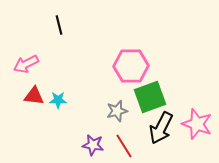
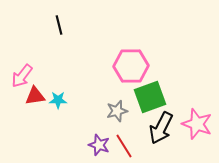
pink arrow: moved 4 px left, 12 px down; rotated 25 degrees counterclockwise
red triangle: moved 1 px right; rotated 15 degrees counterclockwise
purple star: moved 6 px right; rotated 10 degrees clockwise
